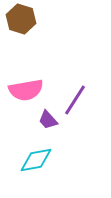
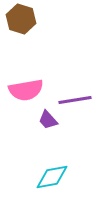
purple line: rotated 48 degrees clockwise
cyan diamond: moved 16 px right, 17 px down
